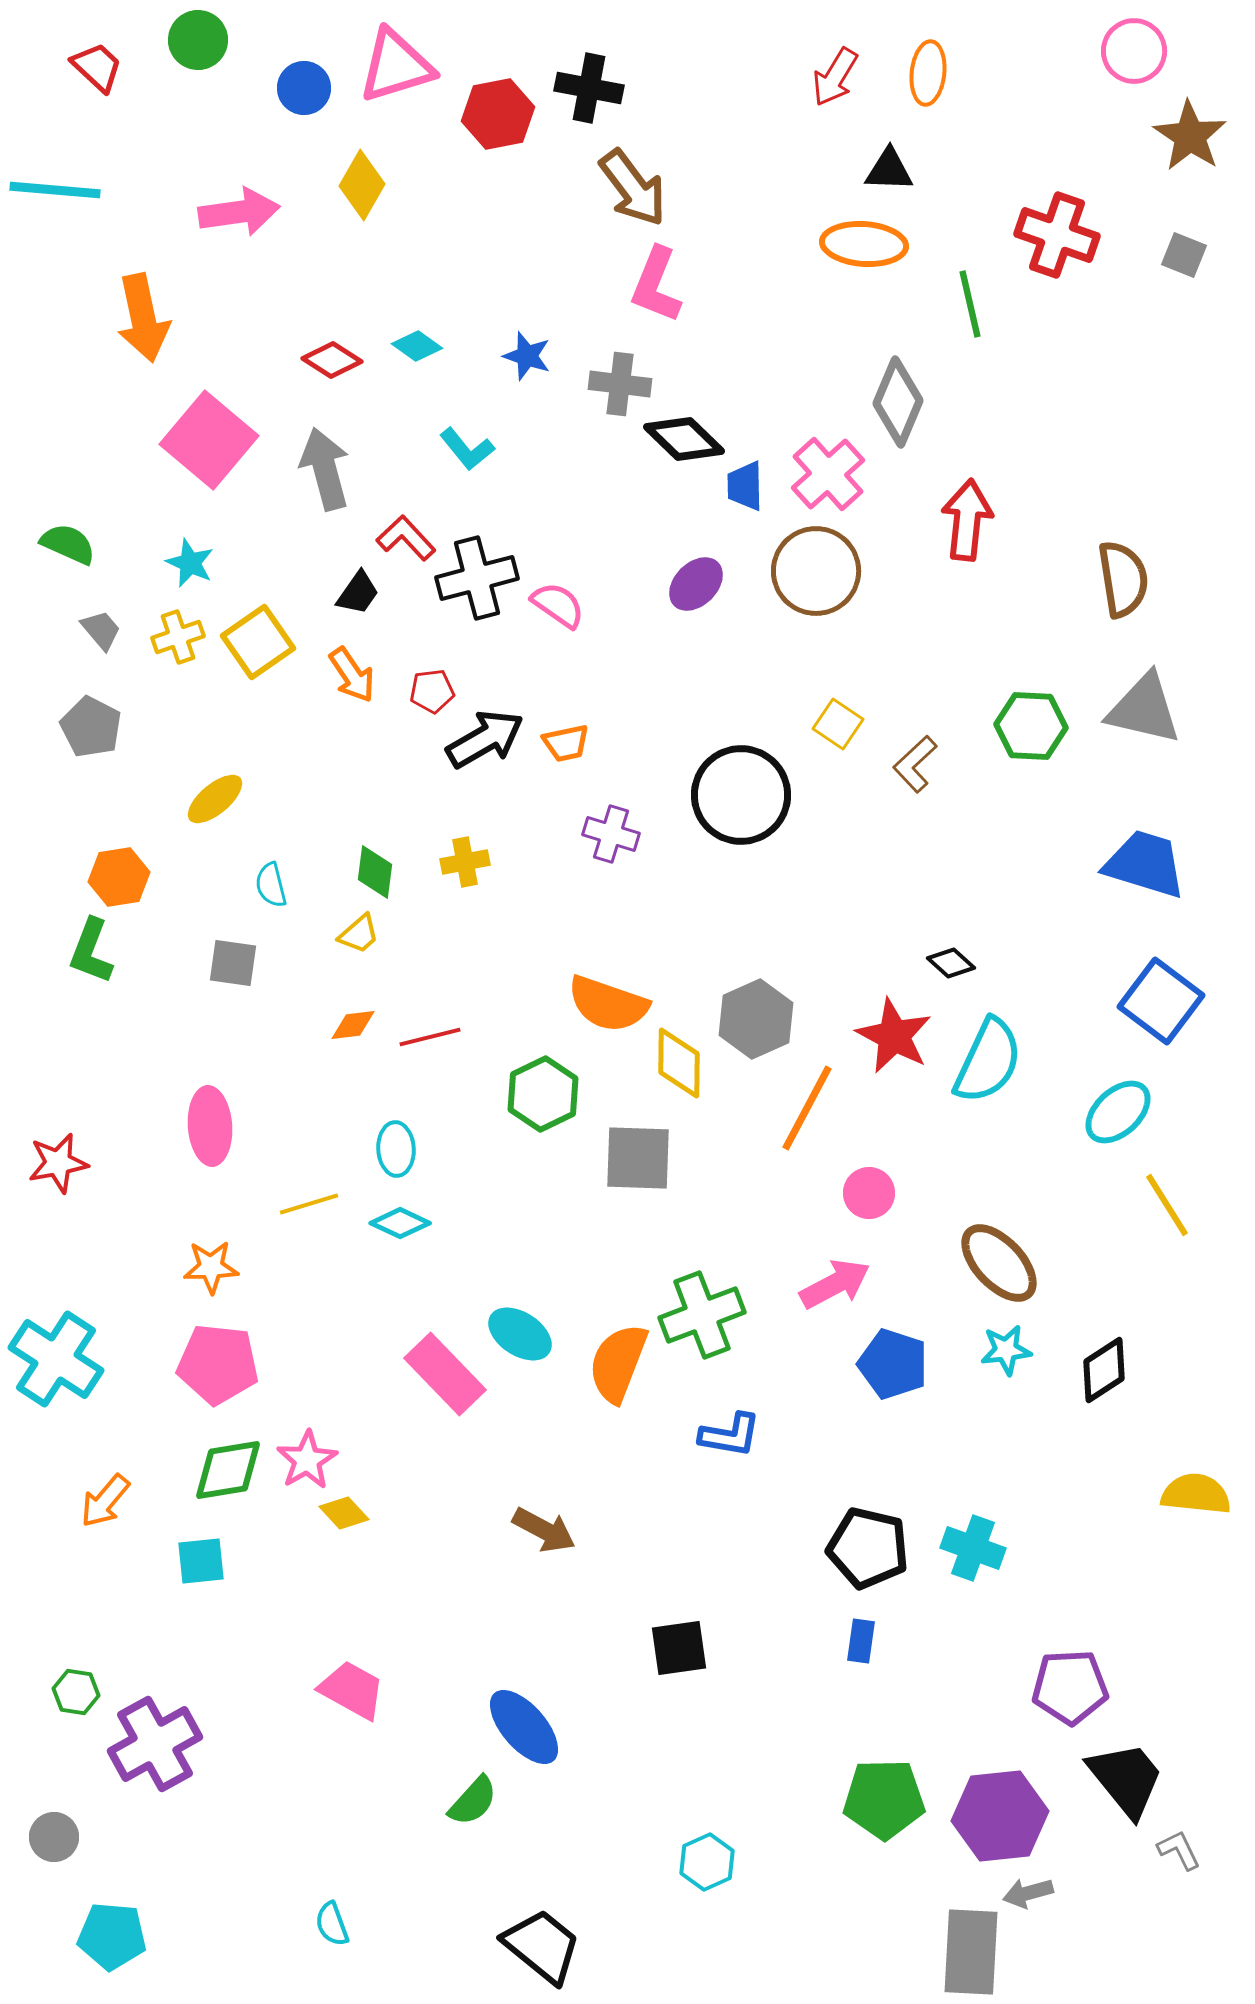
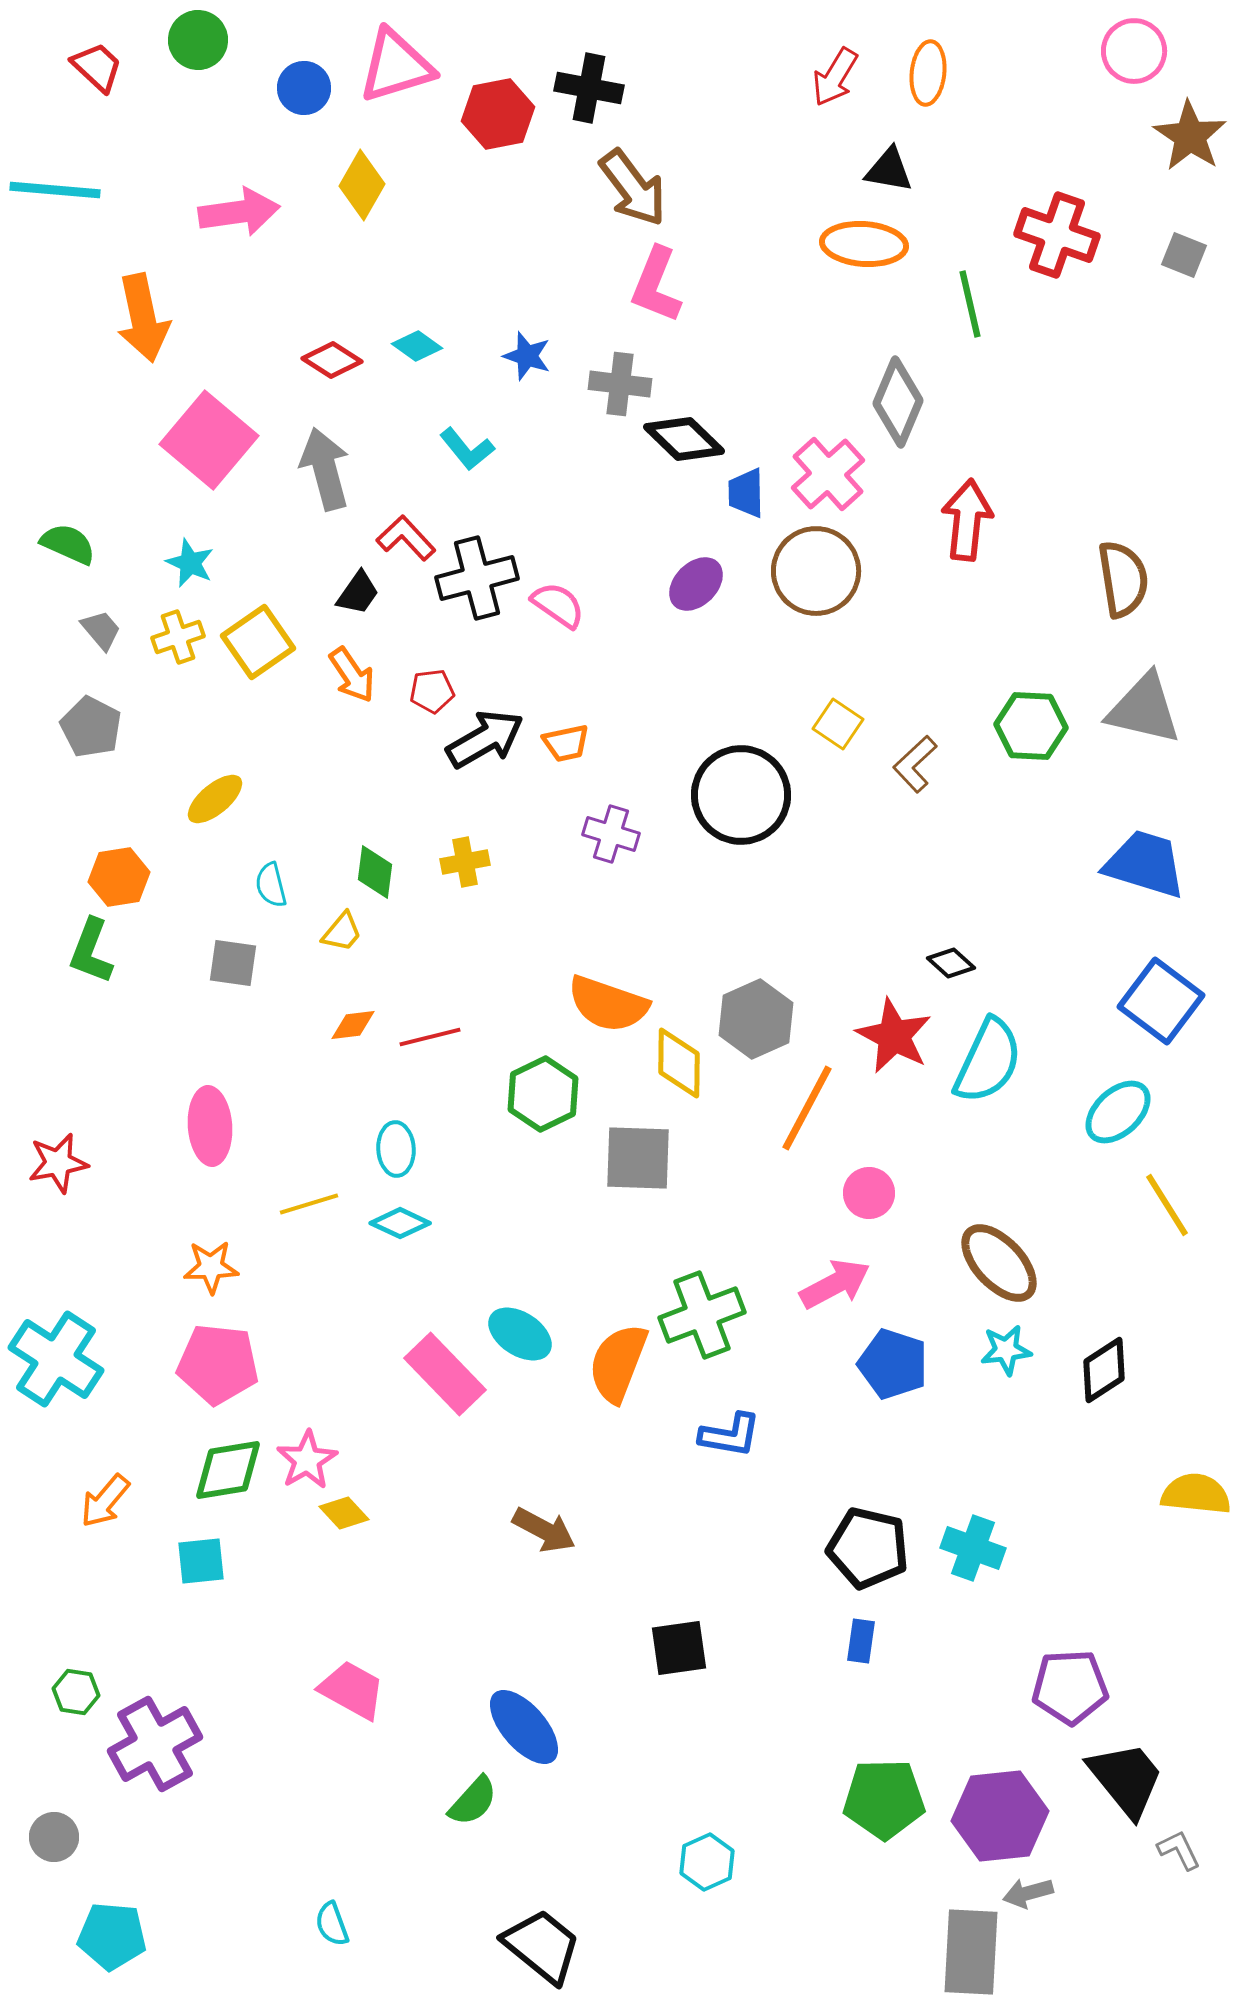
black triangle at (889, 170): rotated 8 degrees clockwise
blue trapezoid at (745, 486): moved 1 px right, 7 px down
yellow trapezoid at (359, 934): moved 17 px left, 2 px up; rotated 9 degrees counterclockwise
